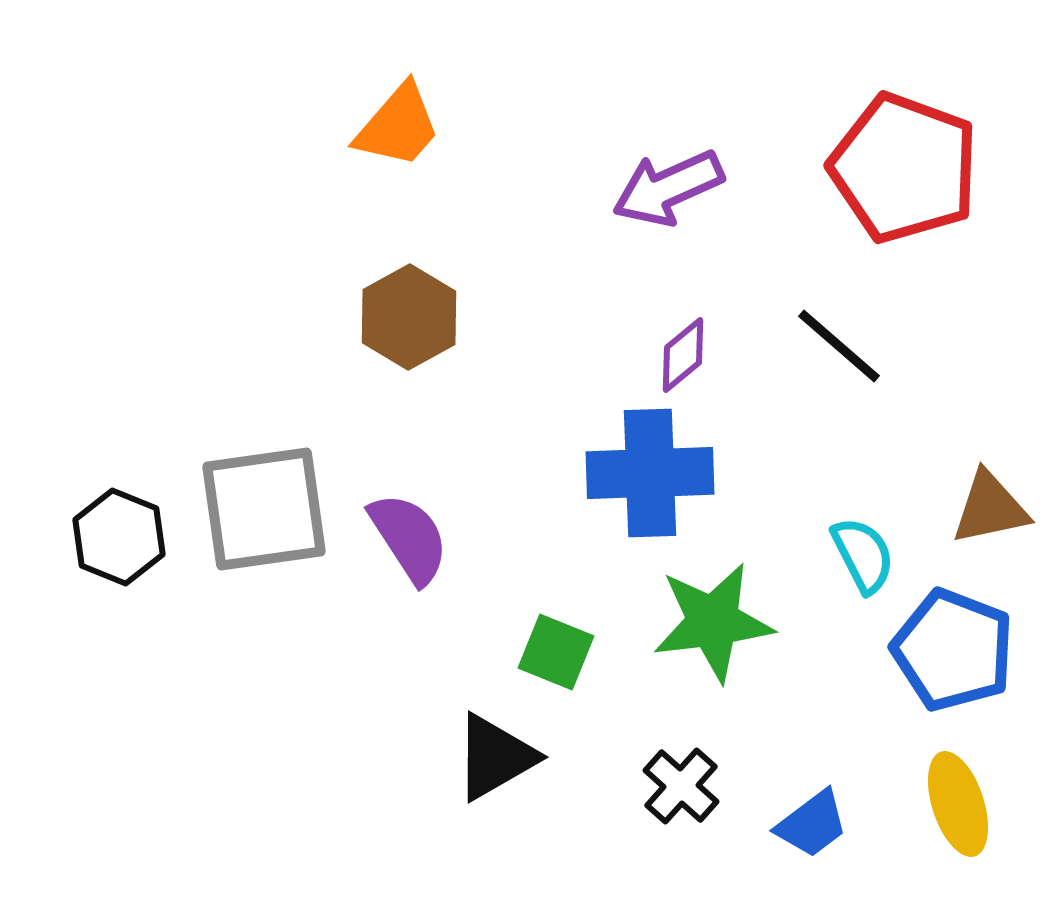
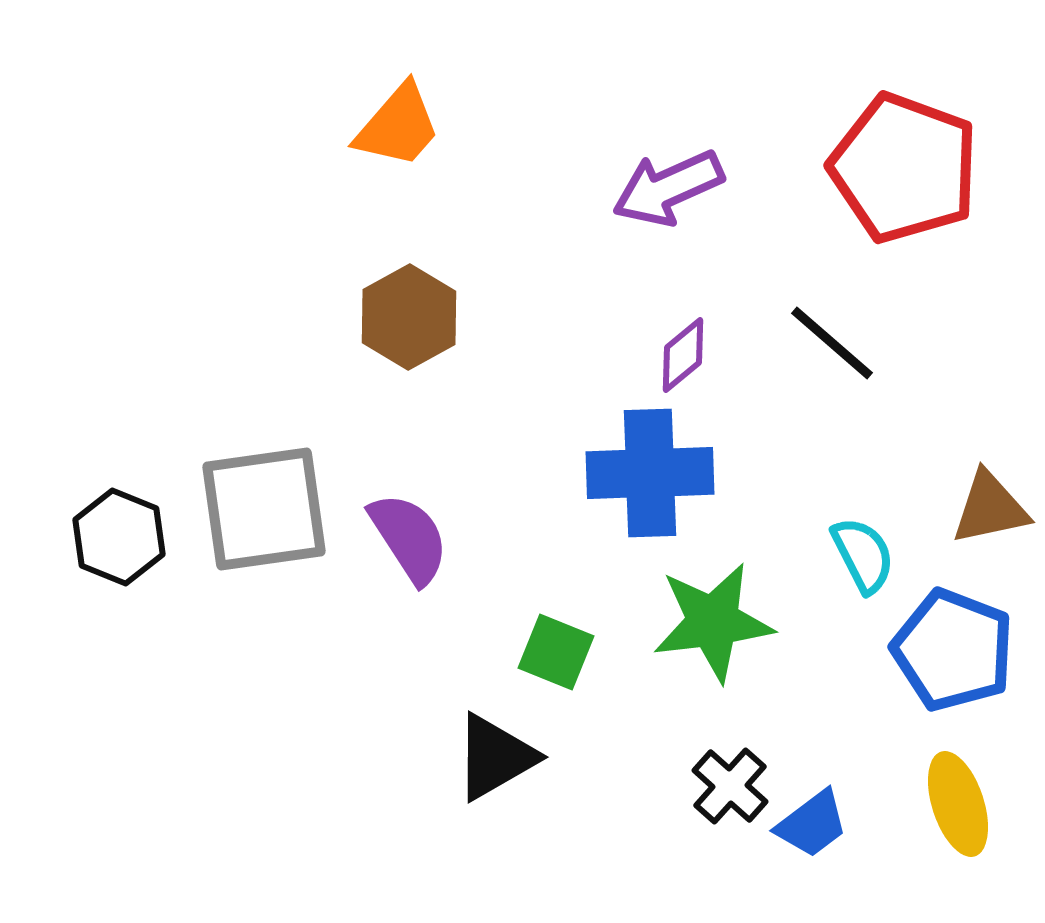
black line: moved 7 px left, 3 px up
black cross: moved 49 px right
